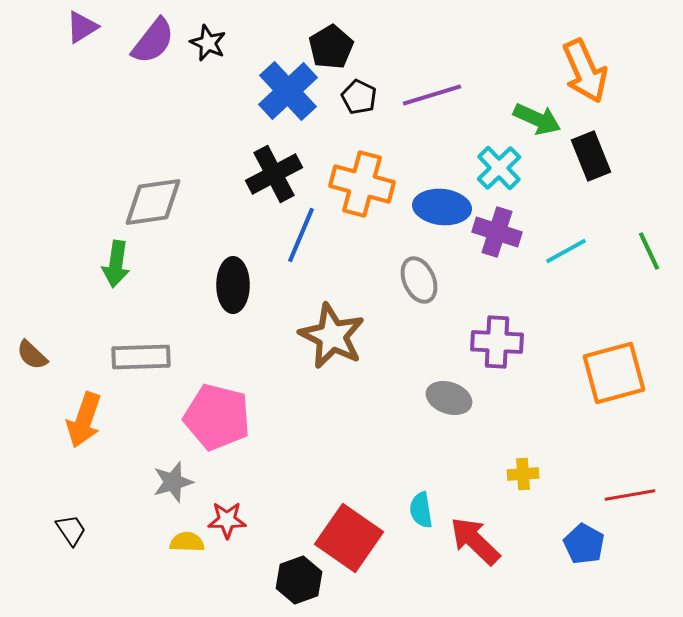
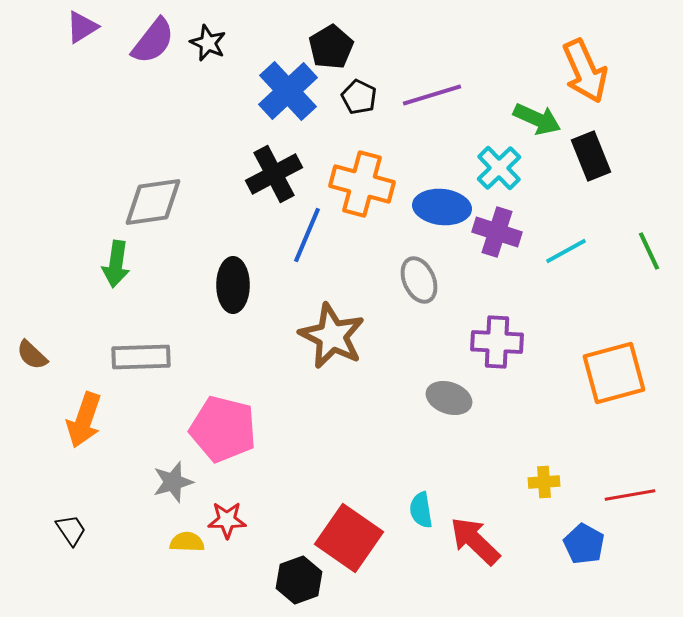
blue line at (301, 235): moved 6 px right
pink pentagon at (217, 417): moved 6 px right, 12 px down
yellow cross at (523, 474): moved 21 px right, 8 px down
